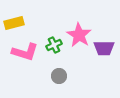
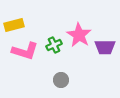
yellow rectangle: moved 2 px down
purple trapezoid: moved 1 px right, 1 px up
pink L-shape: moved 1 px up
gray circle: moved 2 px right, 4 px down
